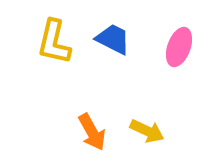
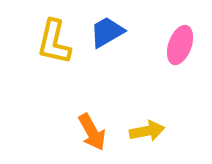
blue trapezoid: moved 6 px left, 7 px up; rotated 57 degrees counterclockwise
pink ellipse: moved 1 px right, 2 px up
yellow arrow: rotated 36 degrees counterclockwise
